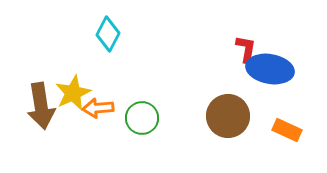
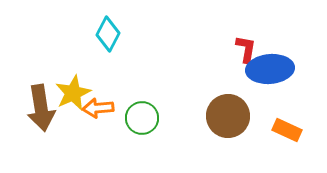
blue ellipse: rotated 15 degrees counterclockwise
brown arrow: moved 2 px down
